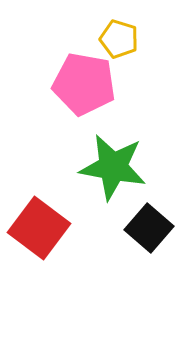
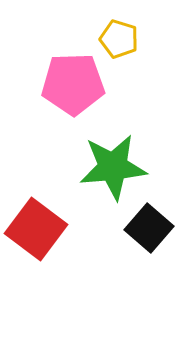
pink pentagon: moved 11 px left; rotated 12 degrees counterclockwise
green star: rotated 16 degrees counterclockwise
red square: moved 3 px left, 1 px down
